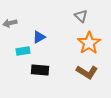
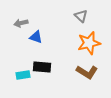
gray arrow: moved 11 px right
blue triangle: moved 3 px left; rotated 48 degrees clockwise
orange star: rotated 20 degrees clockwise
cyan rectangle: moved 24 px down
black rectangle: moved 2 px right, 3 px up
